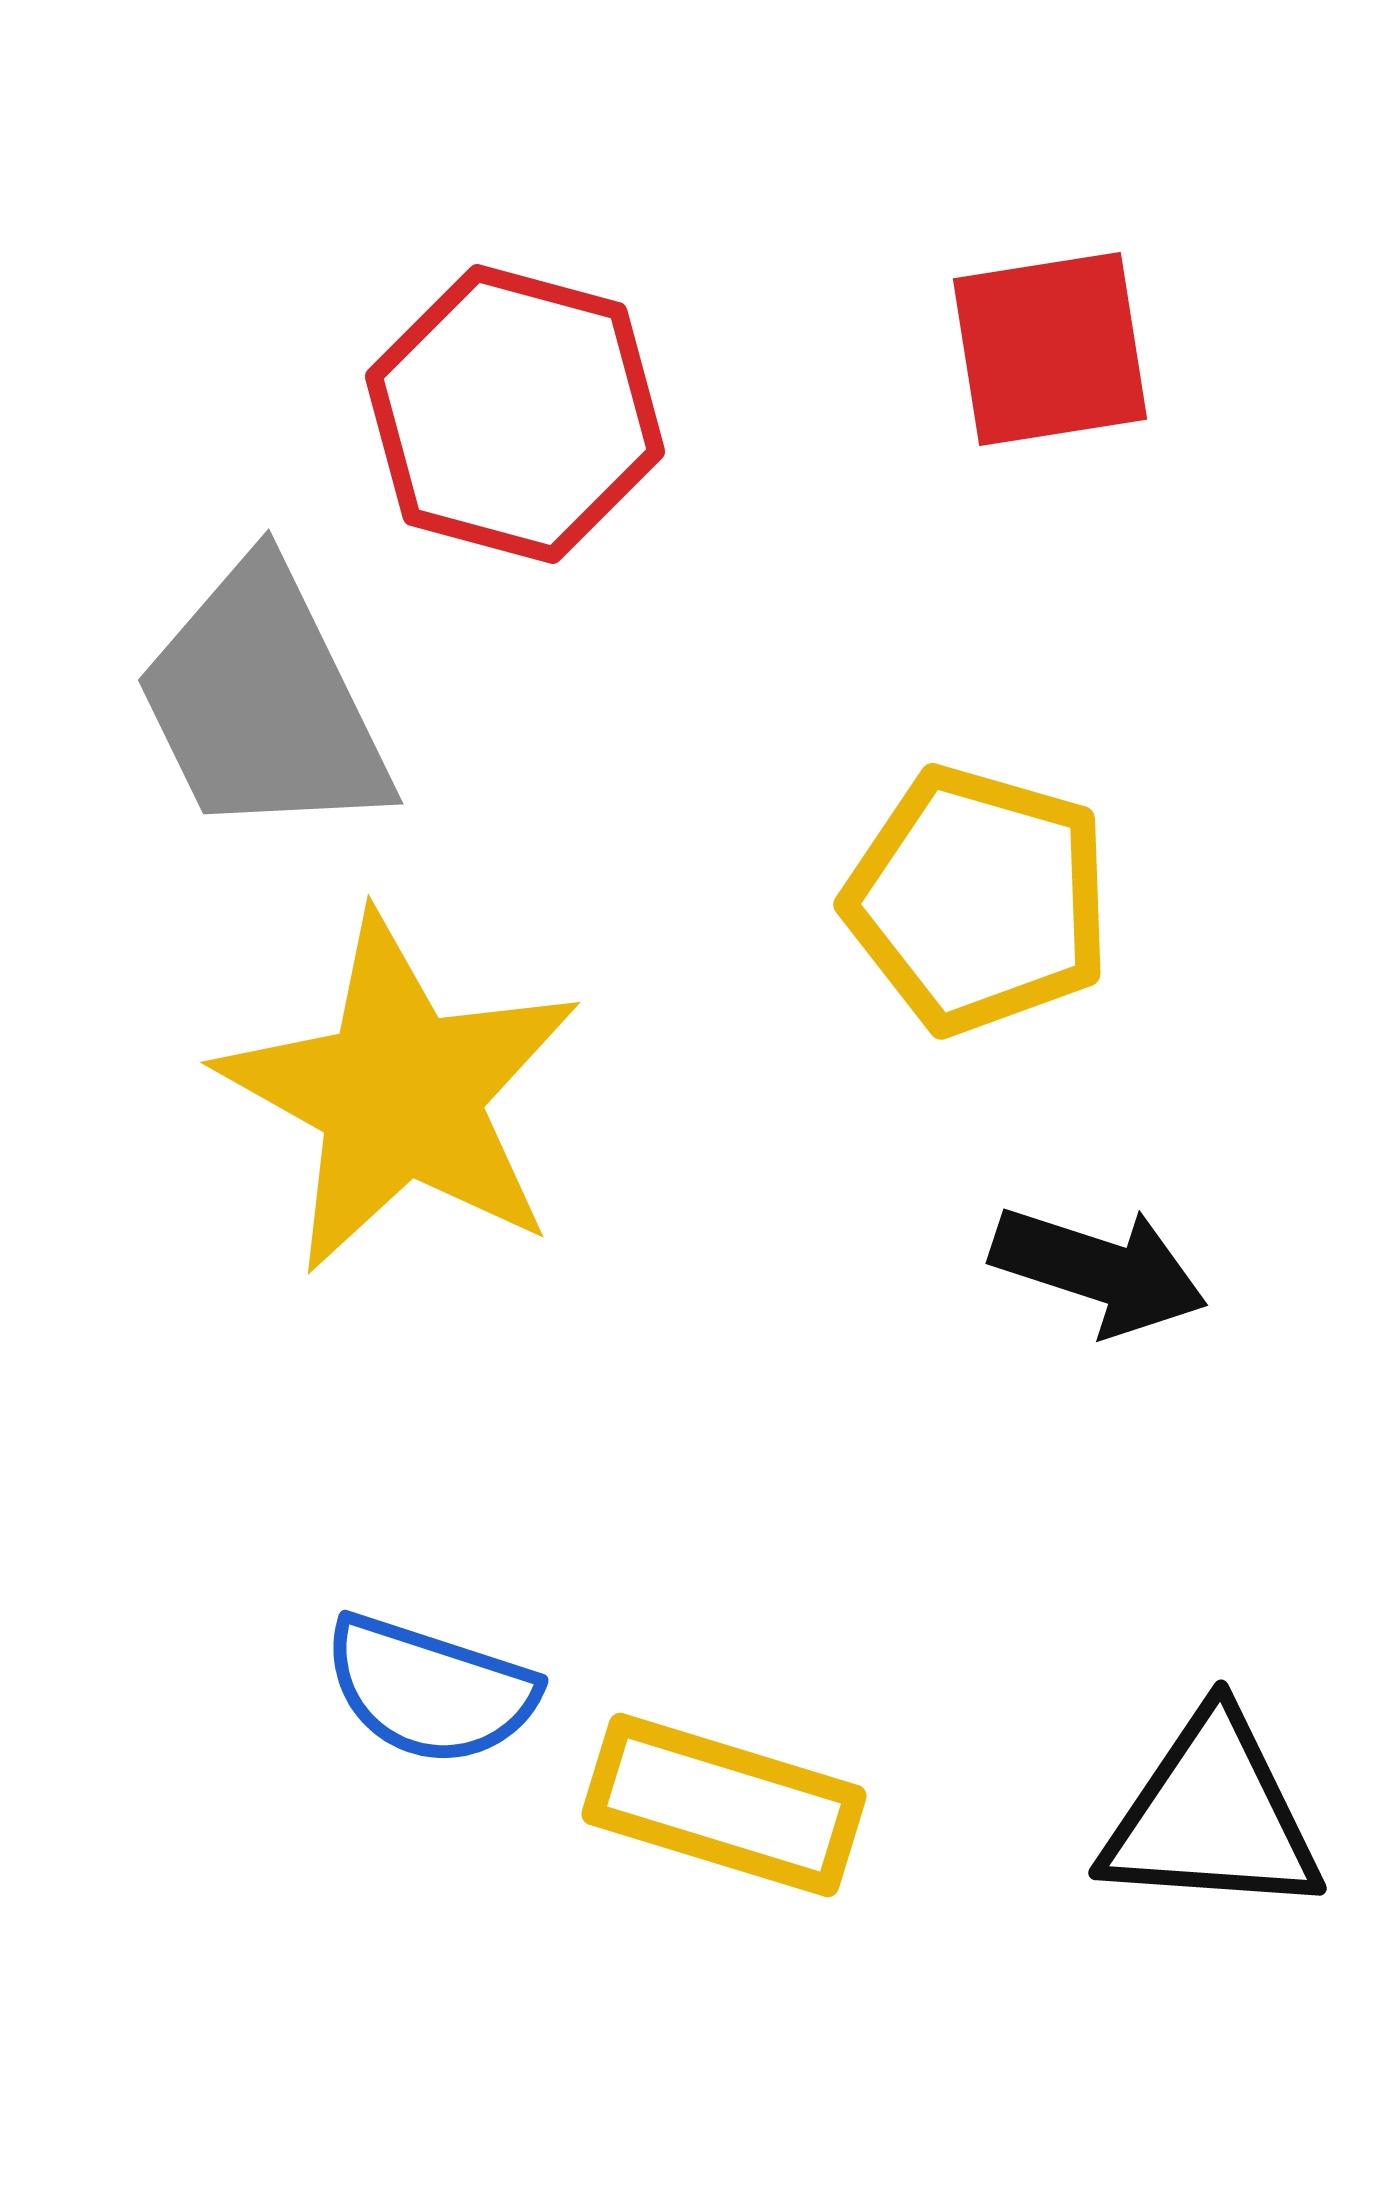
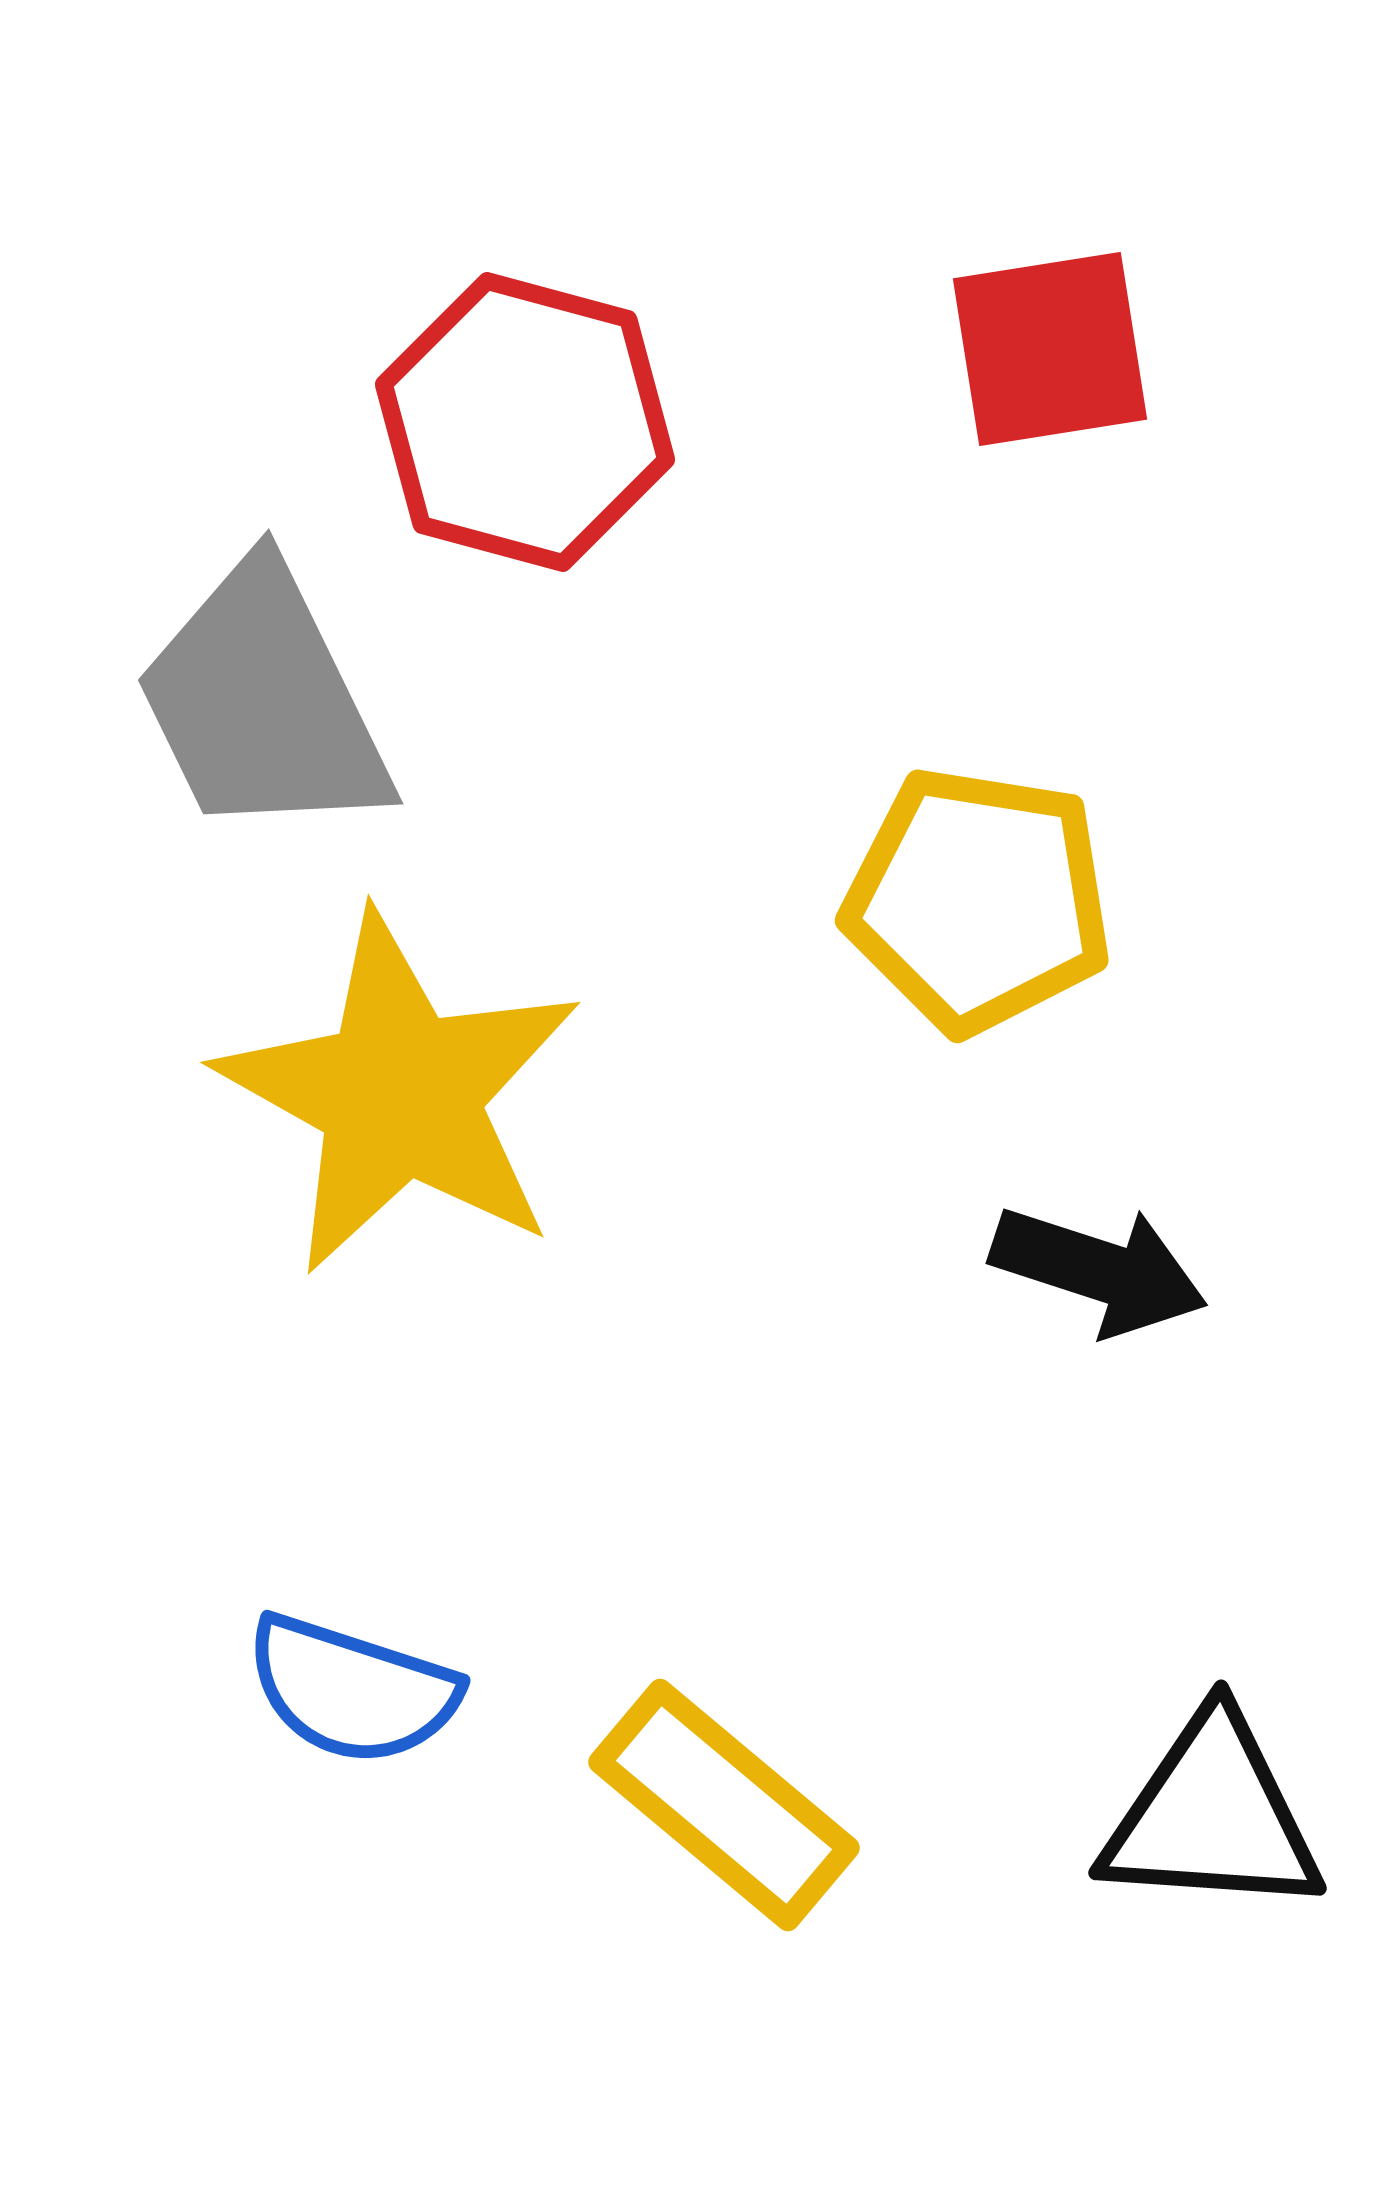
red hexagon: moved 10 px right, 8 px down
yellow pentagon: rotated 7 degrees counterclockwise
blue semicircle: moved 78 px left
yellow rectangle: rotated 23 degrees clockwise
